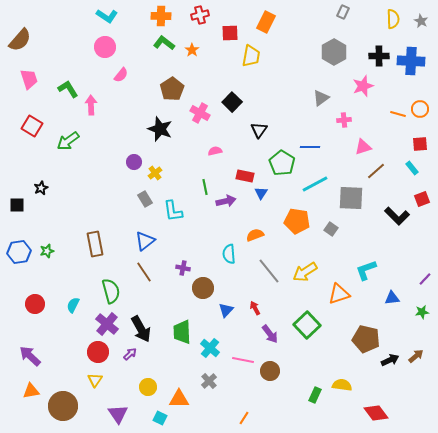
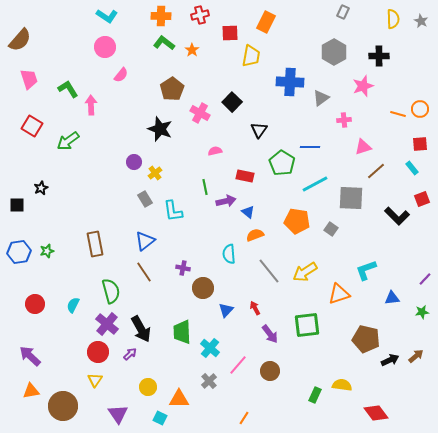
blue cross at (411, 61): moved 121 px left, 21 px down
blue triangle at (261, 193): moved 13 px left, 19 px down; rotated 24 degrees counterclockwise
green square at (307, 325): rotated 36 degrees clockwise
pink line at (243, 360): moved 5 px left, 5 px down; rotated 60 degrees counterclockwise
